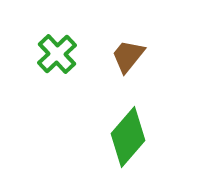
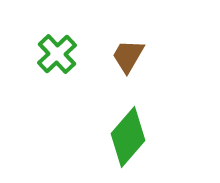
brown trapezoid: rotated 9 degrees counterclockwise
